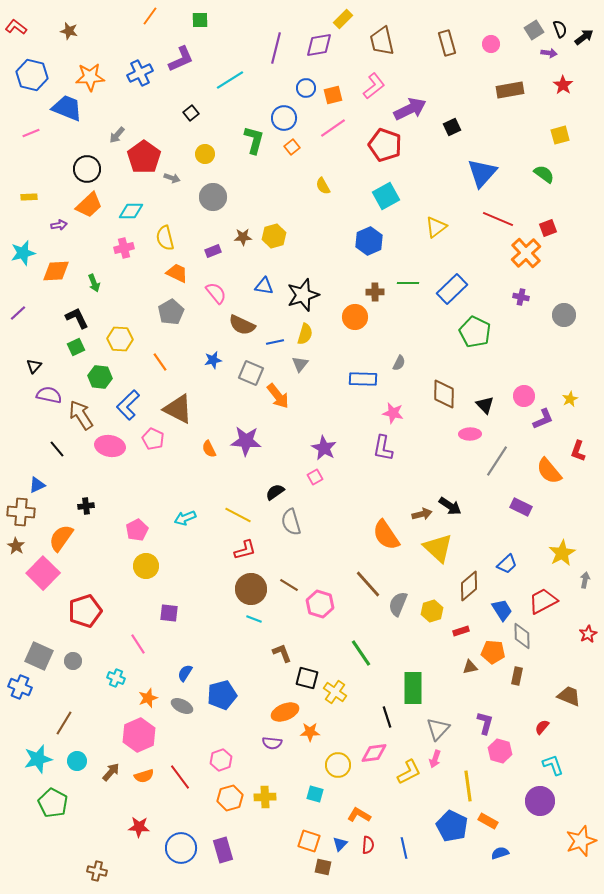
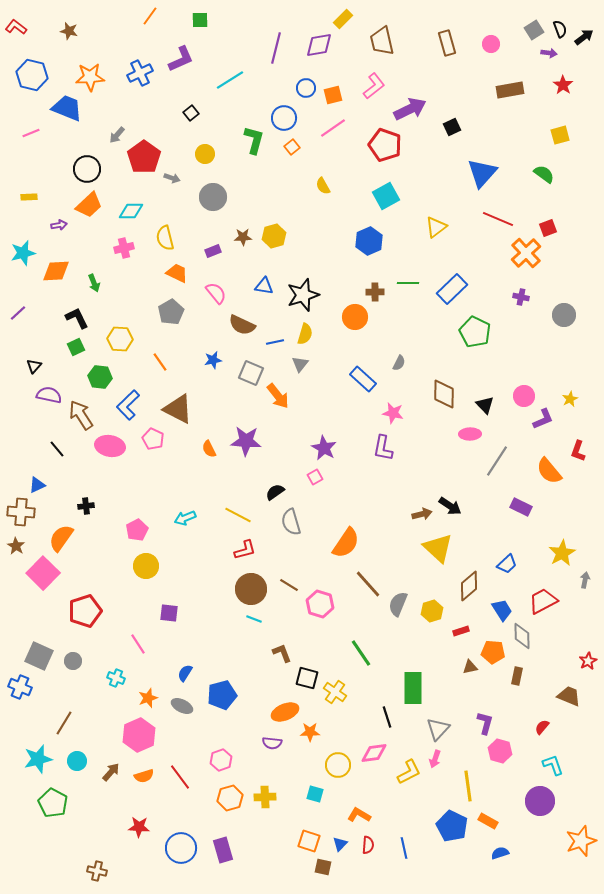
blue rectangle at (363, 379): rotated 40 degrees clockwise
orange semicircle at (386, 535): moved 40 px left, 8 px down; rotated 112 degrees counterclockwise
red star at (588, 634): moved 27 px down
